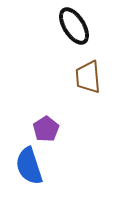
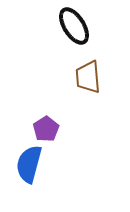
blue semicircle: moved 2 px up; rotated 33 degrees clockwise
